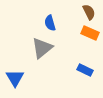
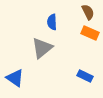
brown semicircle: moved 1 px left
blue semicircle: moved 2 px right, 1 px up; rotated 14 degrees clockwise
blue rectangle: moved 6 px down
blue triangle: rotated 24 degrees counterclockwise
